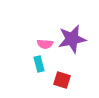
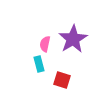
purple star: moved 1 px right; rotated 20 degrees counterclockwise
pink semicircle: rotated 98 degrees clockwise
